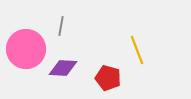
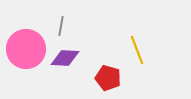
purple diamond: moved 2 px right, 10 px up
